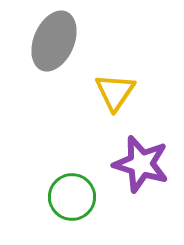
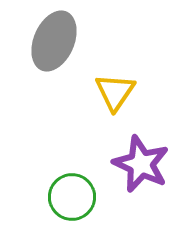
purple star: rotated 8 degrees clockwise
